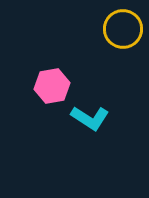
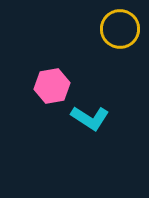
yellow circle: moved 3 px left
